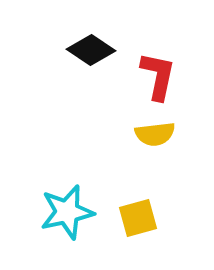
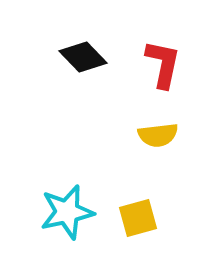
black diamond: moved 8 px left, 7 px down; rotated 12 degrees clockwise
red L-shape: moved 5 px right, 12 px up
yellow semicircle: moved 3 px right, 1 px down
